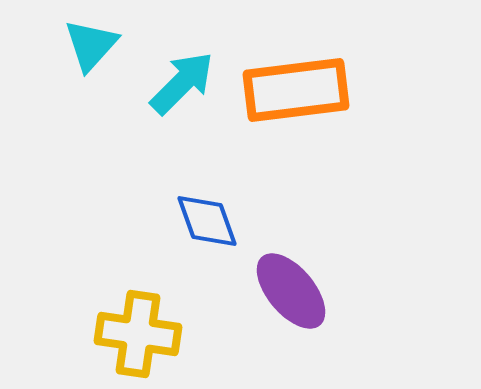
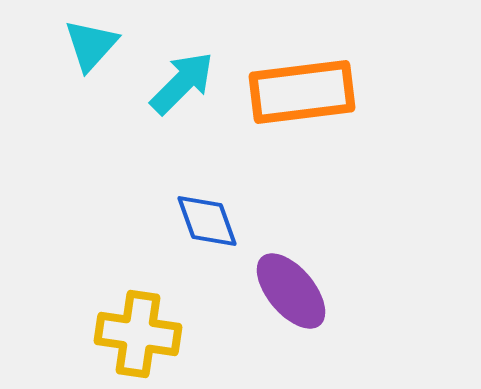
orange rectangle: moved 6 px right, 2 px down
